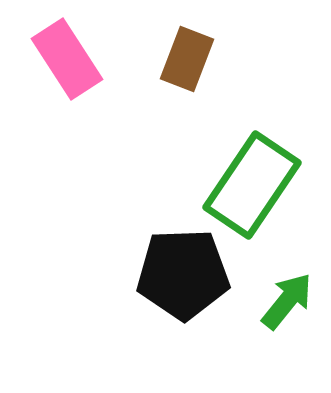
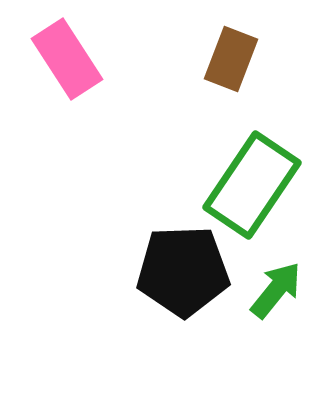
brown rectangle: moved 44 px right
black pentagon: moved 3 px up
green arrow: moved 11 px left, 11 px up
